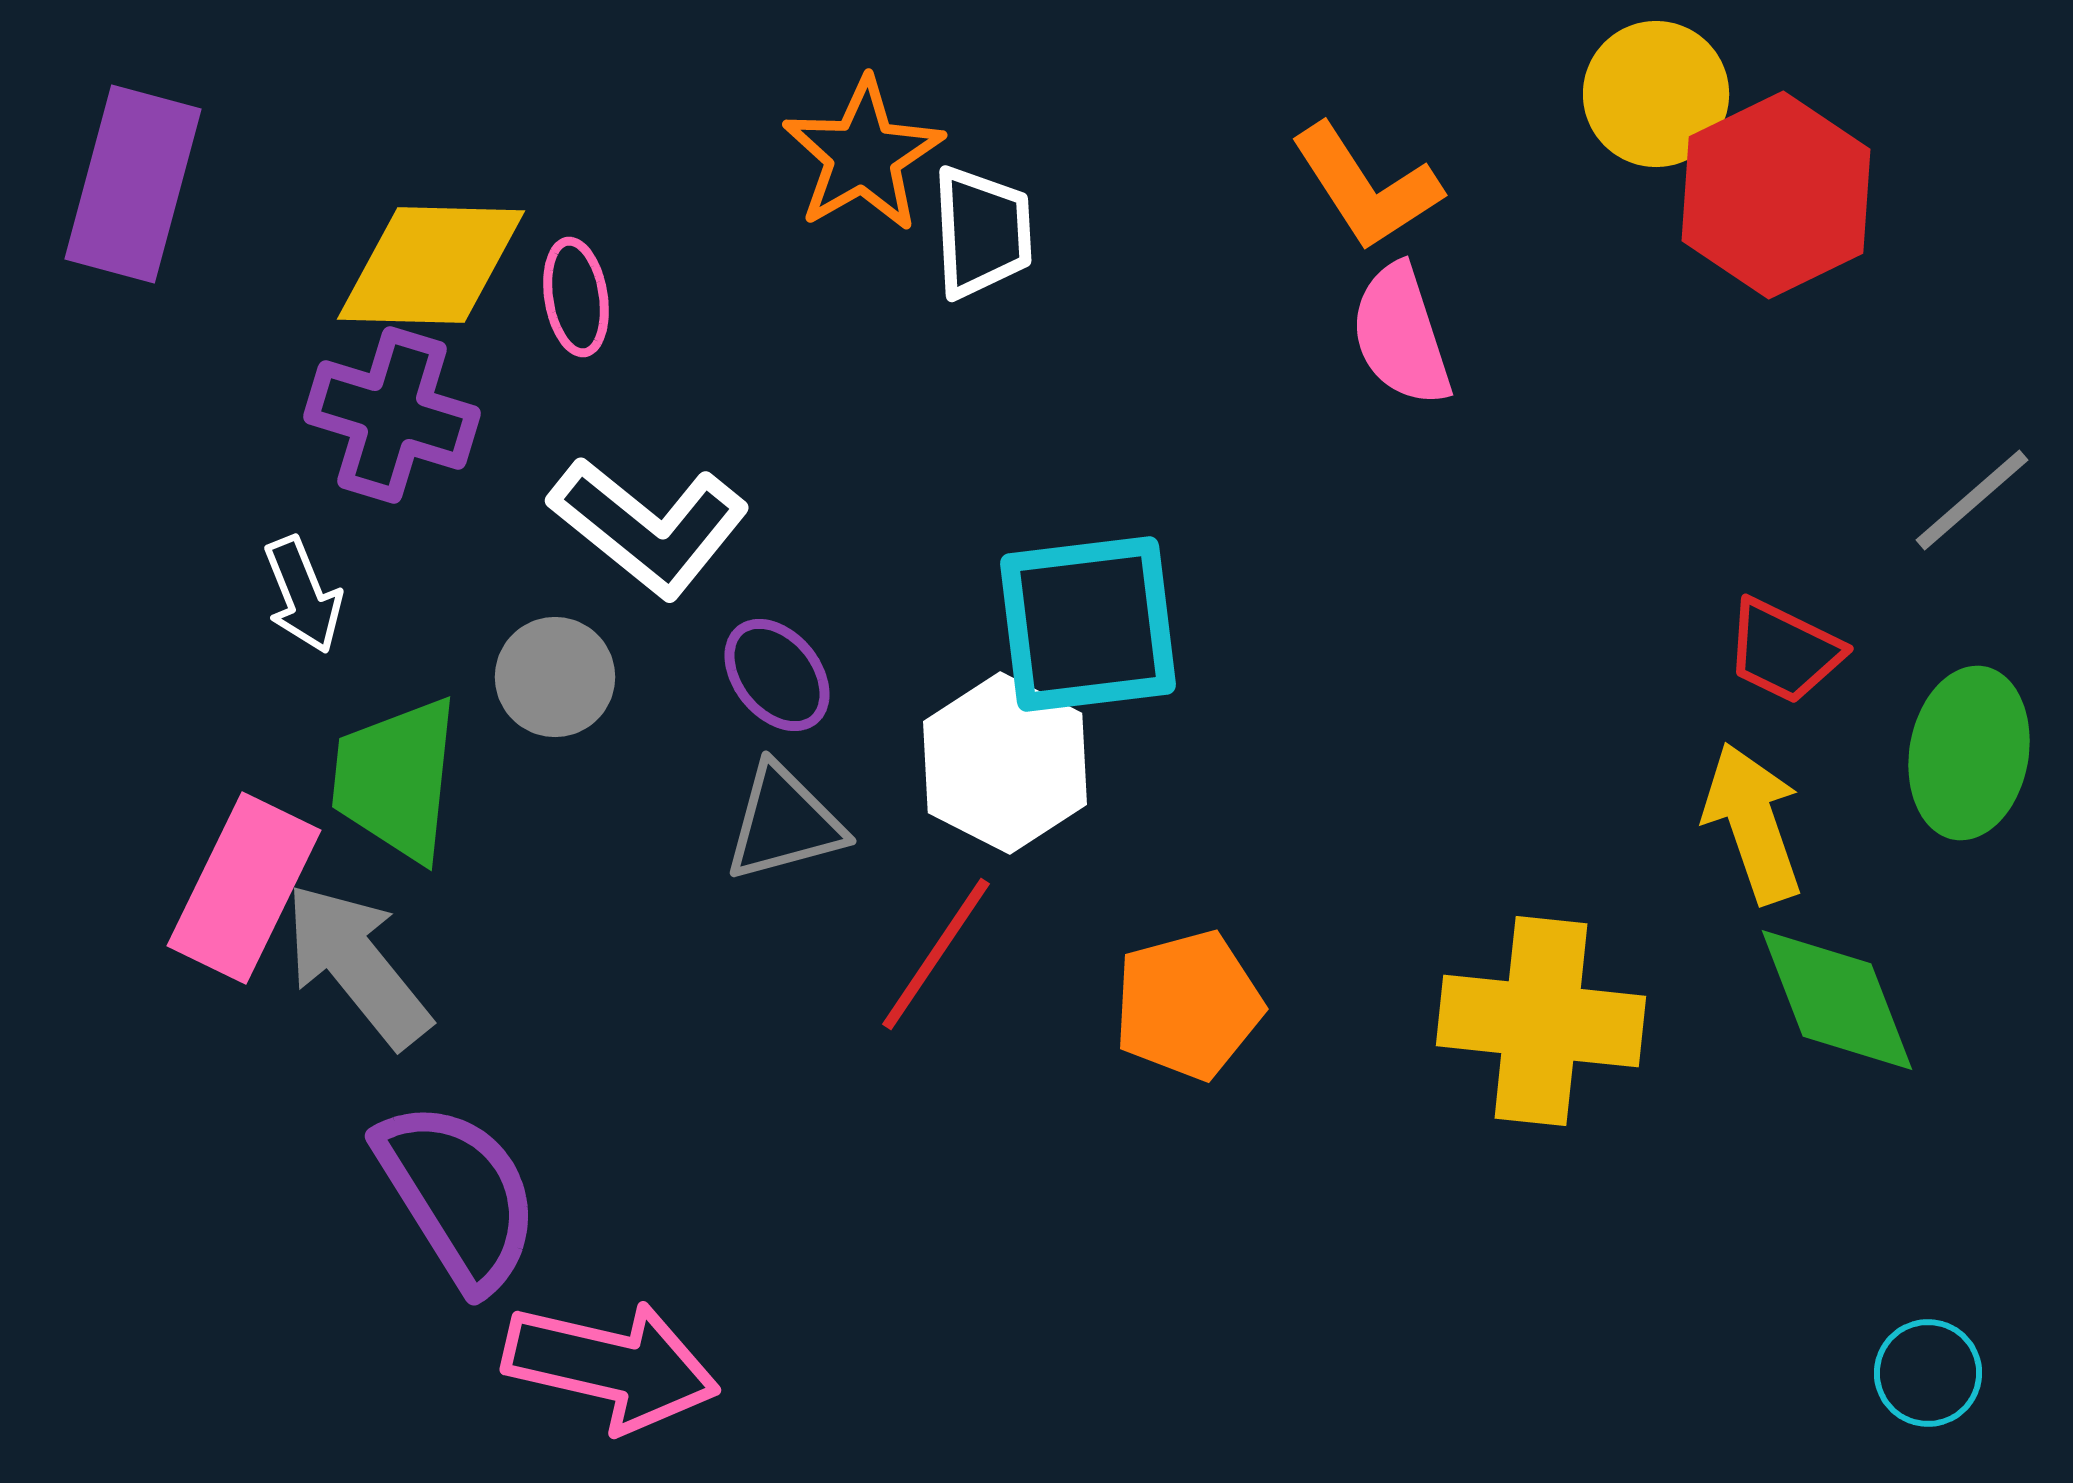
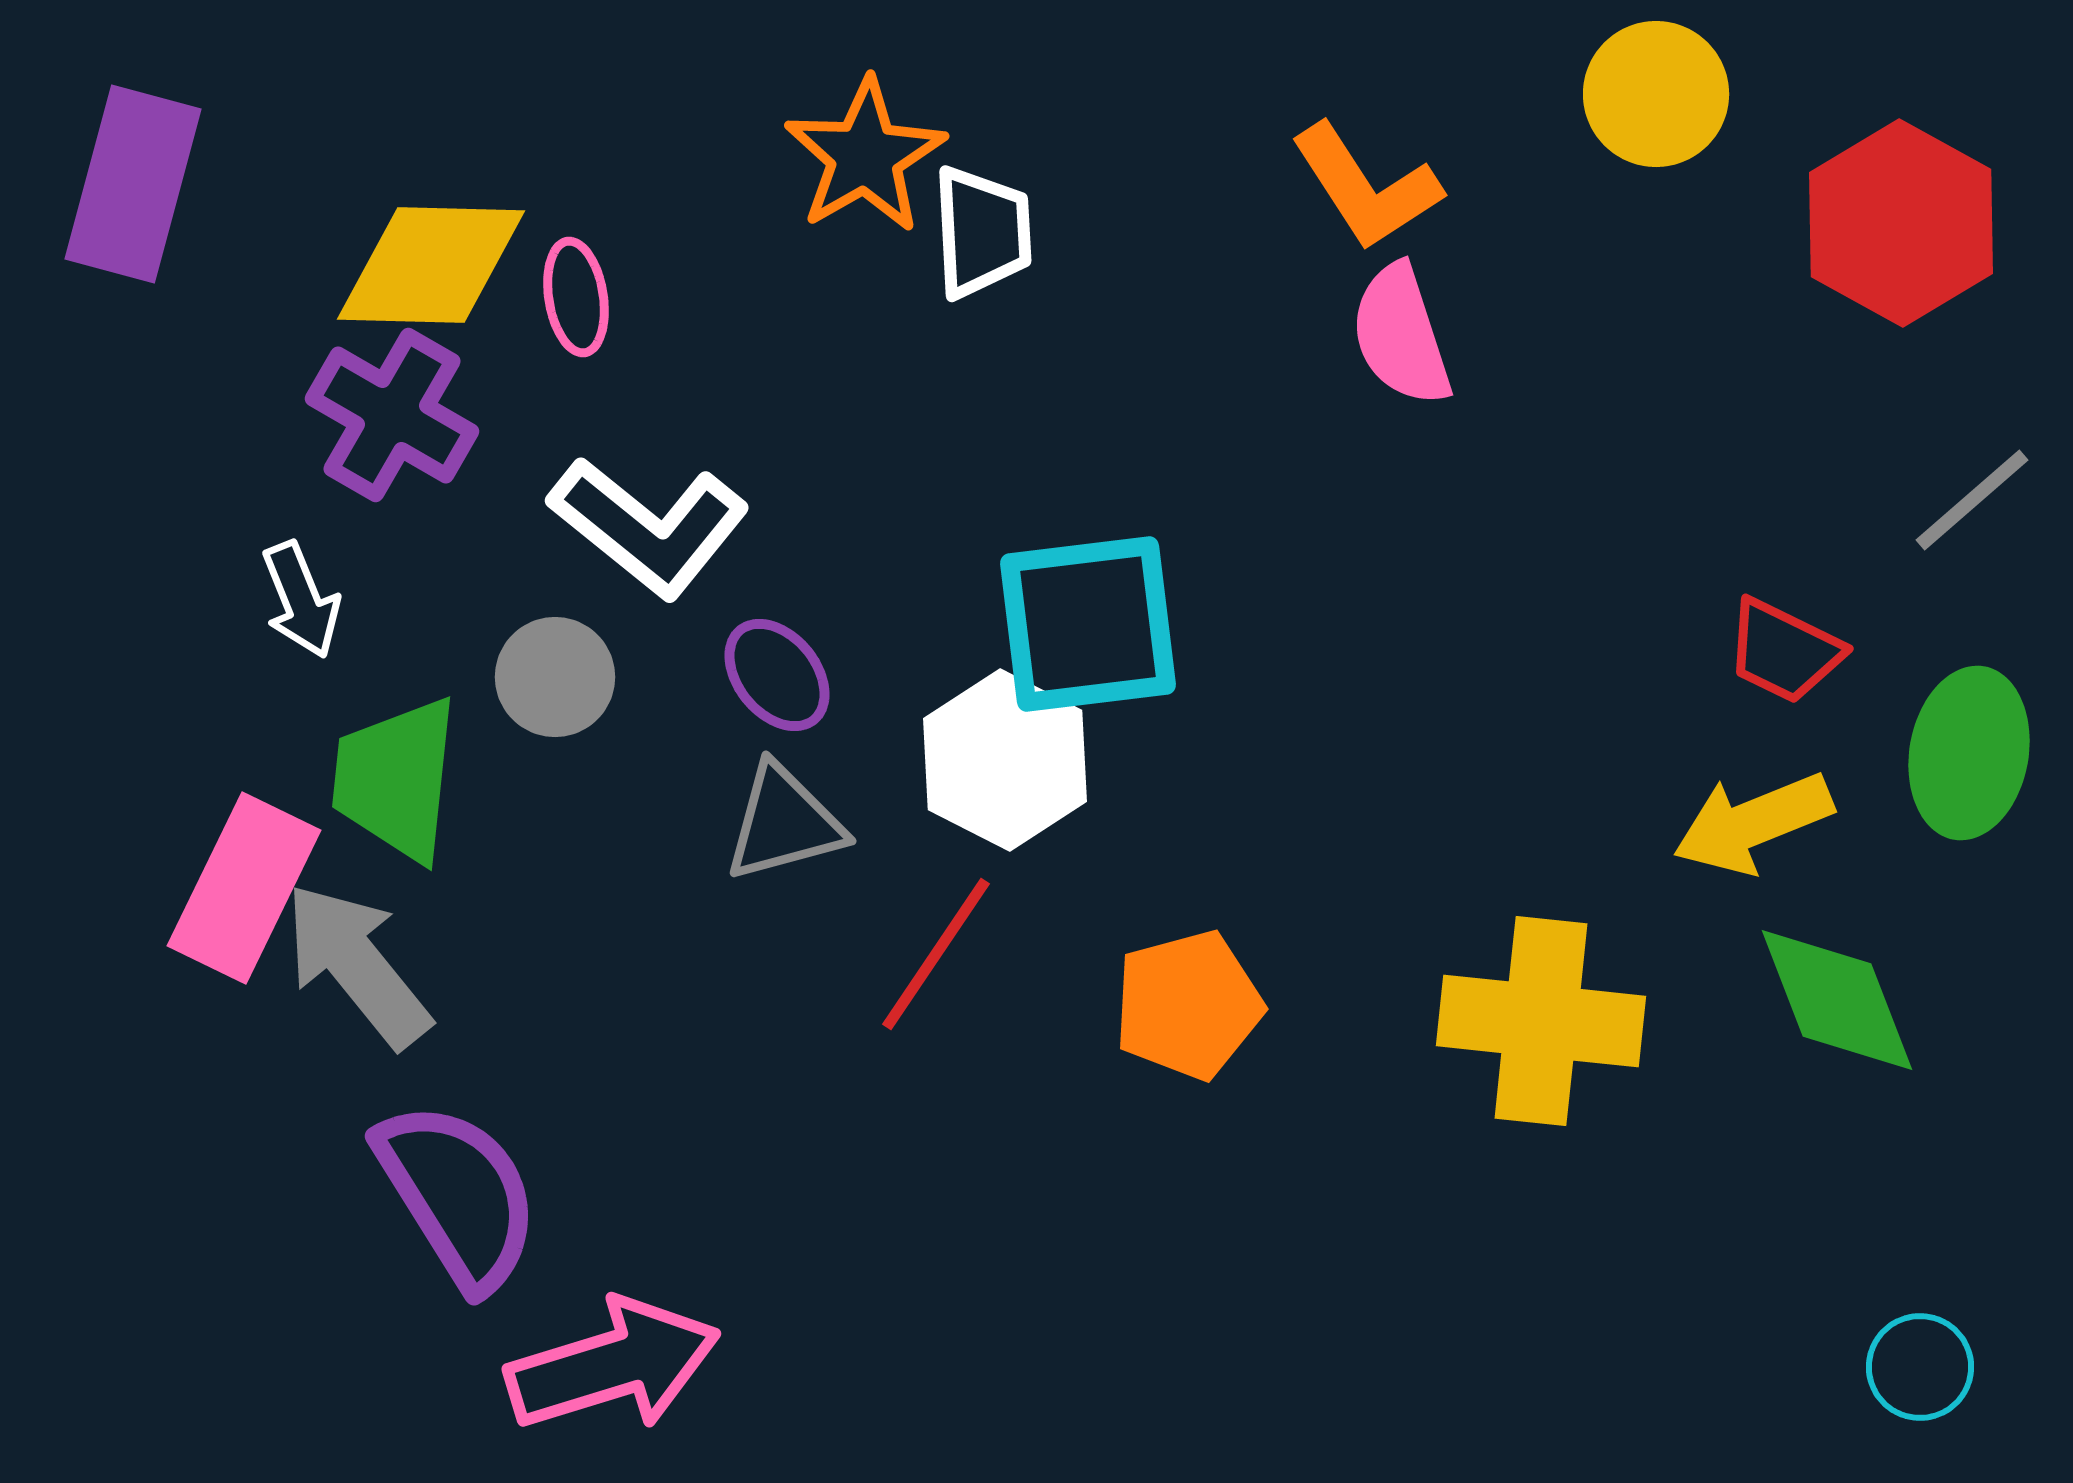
orange star: moved 2 px right, 1 px down
red hexagon: moved 125 px right, 28 px down; rotated 5 degrees counterclockwise
purple cross: rotated 13 degrees clockwise
white arrow: moved 2 px left, 5 px down
white hexagon: moved 3 px up
yellow arrow: rotated 93 degrees counterclockwise
pink arrow: moved 2 px right, 1 px up; rotated 30 degrees counterclockwise
cyan circle: moved 8 px left, 6 px up
